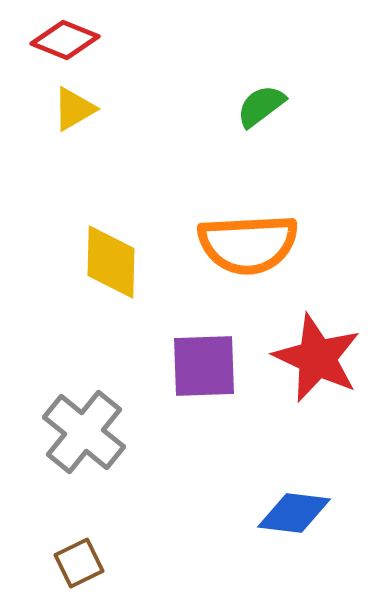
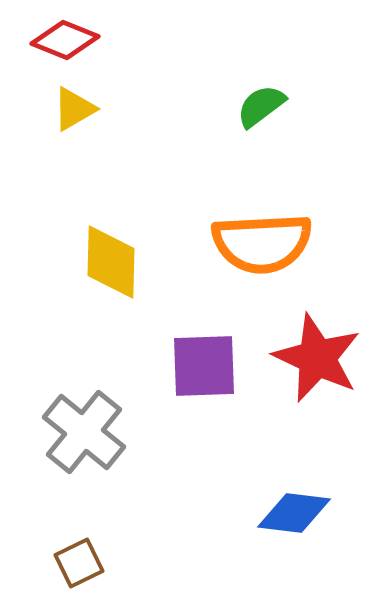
orange semicircle: moved 14 px right, 1 px up
